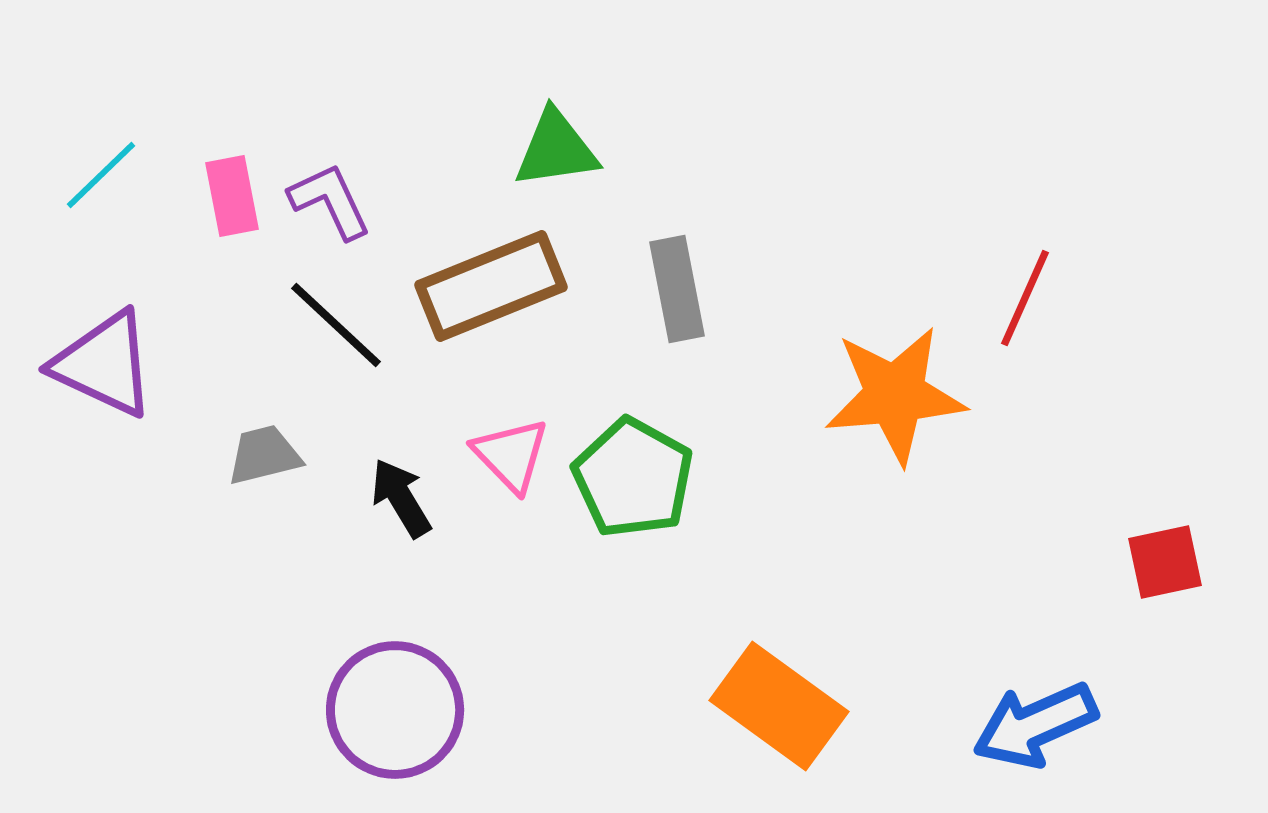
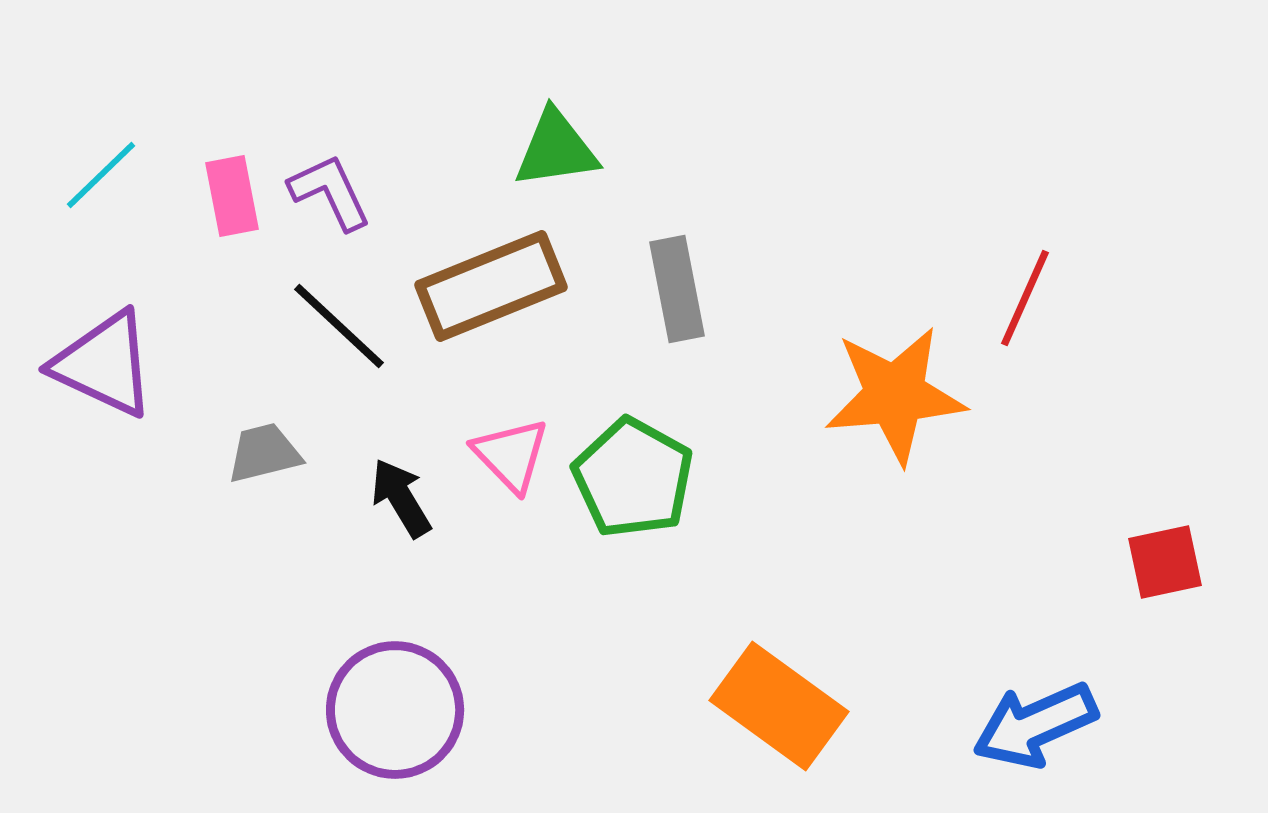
purple L-shape: moved 9 px up
black line: moved 3 px right, 1 px down
gray trapezoid: moved 2 px up
